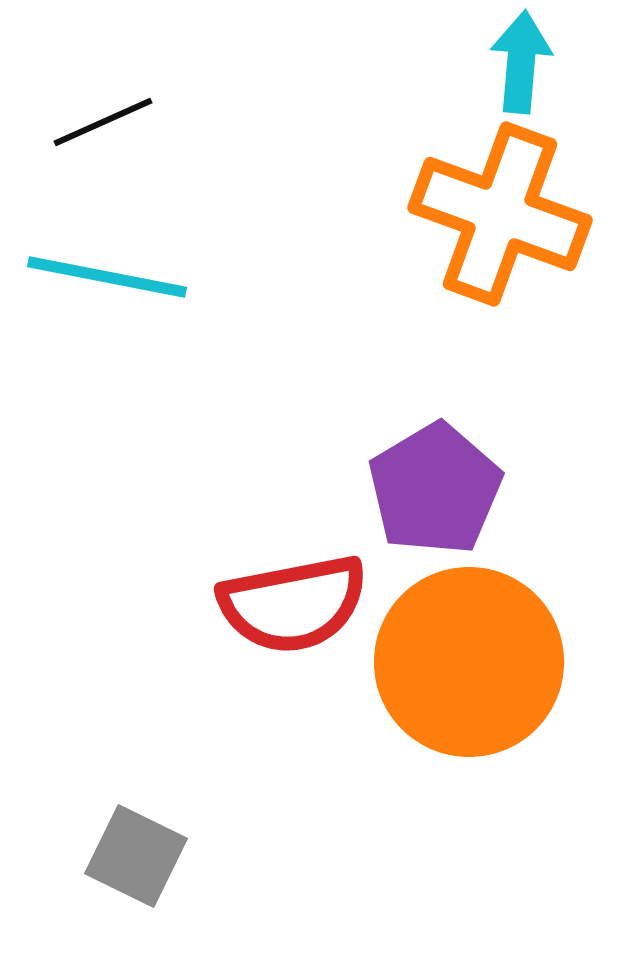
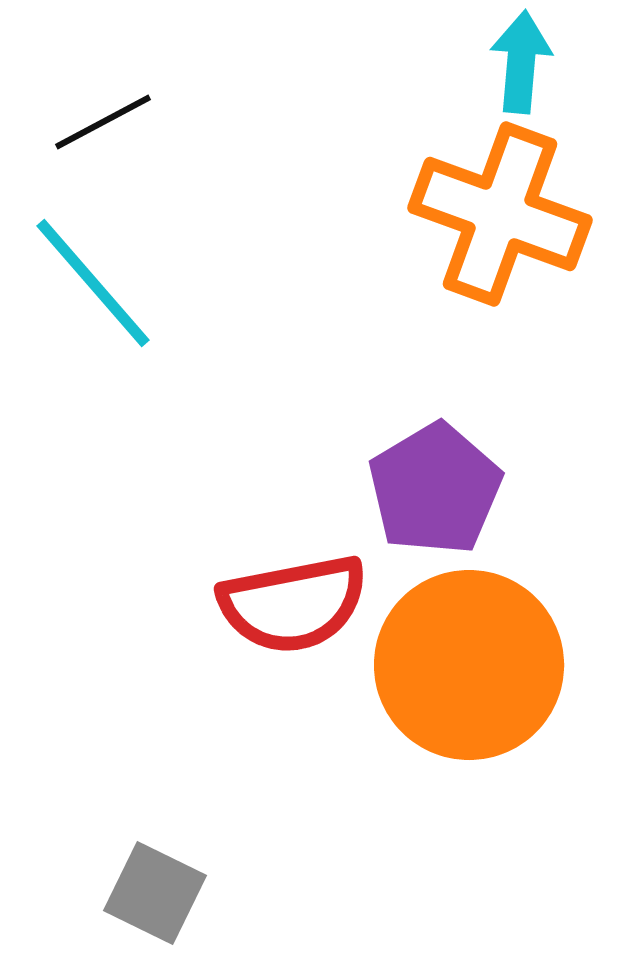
black line: rotated 4 degrees counterclockwise
cyan line: moved 14 px left, 6 px down; rotated 38 degrees clockwise
orange circle: moved 3 px down
gray square: moved 19 px right, 37 px down
